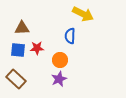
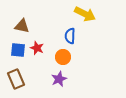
yellow arrow: moved 2 px right
brown triangle: moved 2 px up; rotated 14 degrees clockwise
red star: rotated 24 degrees clockwise
orange circle: moved 3 px right, 3 px up
brown rectangle: rotated 24 degrees clockwise
